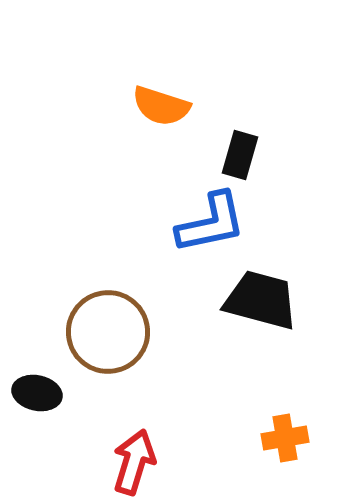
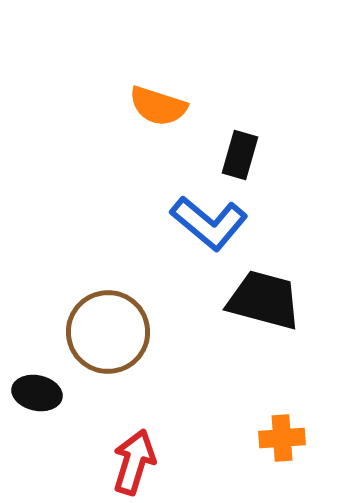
orange semicircle: moved 3 px left
blue L-shape: moved 2 px left; rotated 52 degrees clockwise
black trapezoid: moved 3 px right
orange cross: moved 3 px left; rotated 6 degrees clockwise
